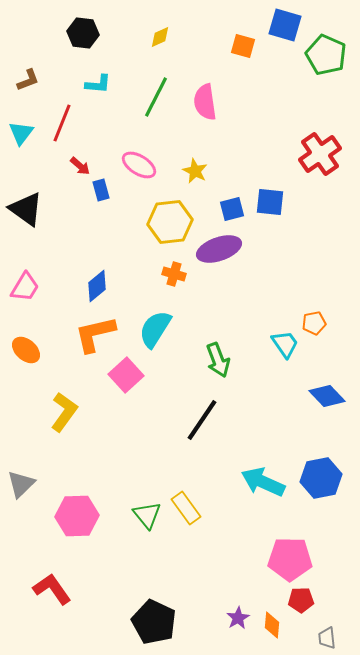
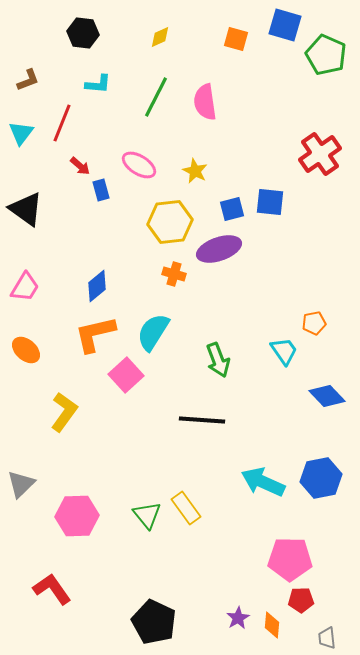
orange square at (243, 46): moved 7 px left, 7 px up
cyan semicircle at (155, 329): moved 2 px left, 3 px down
cyan trapezoid at (285, 344): moved 1 px left, 7 px down
black line at (202, 420): rotated 60 degrees clockwise
